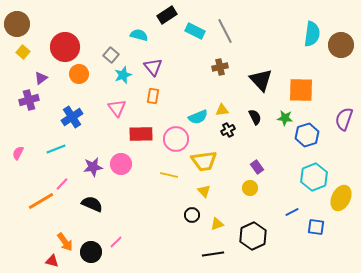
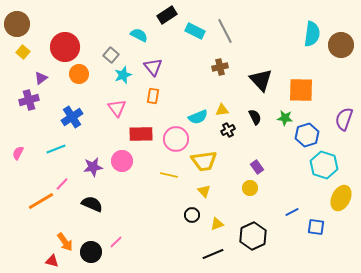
cyan semicircle at (139, 35): rotated 12 degrees clockwise
pink circle at (121, 164): moved 1 px right, 3 px up
cyan hexagon at (314, 177): moved 10 px right, 12 px up; rotated 20 degrees counterclockwise
black line at (213, 254): rotated 15 degrees counterclockwise
